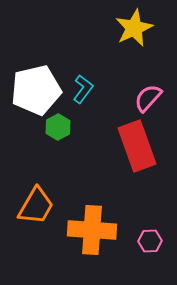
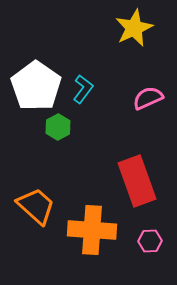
white pentagon: moved 4 px up; rotated 24 degrees counterclockwise
pink semicircle: rotated 24 degrees clockwise
red rectangle: moved 35 px down
orange trapezoid: rotated 78 degrees counterclockwise
